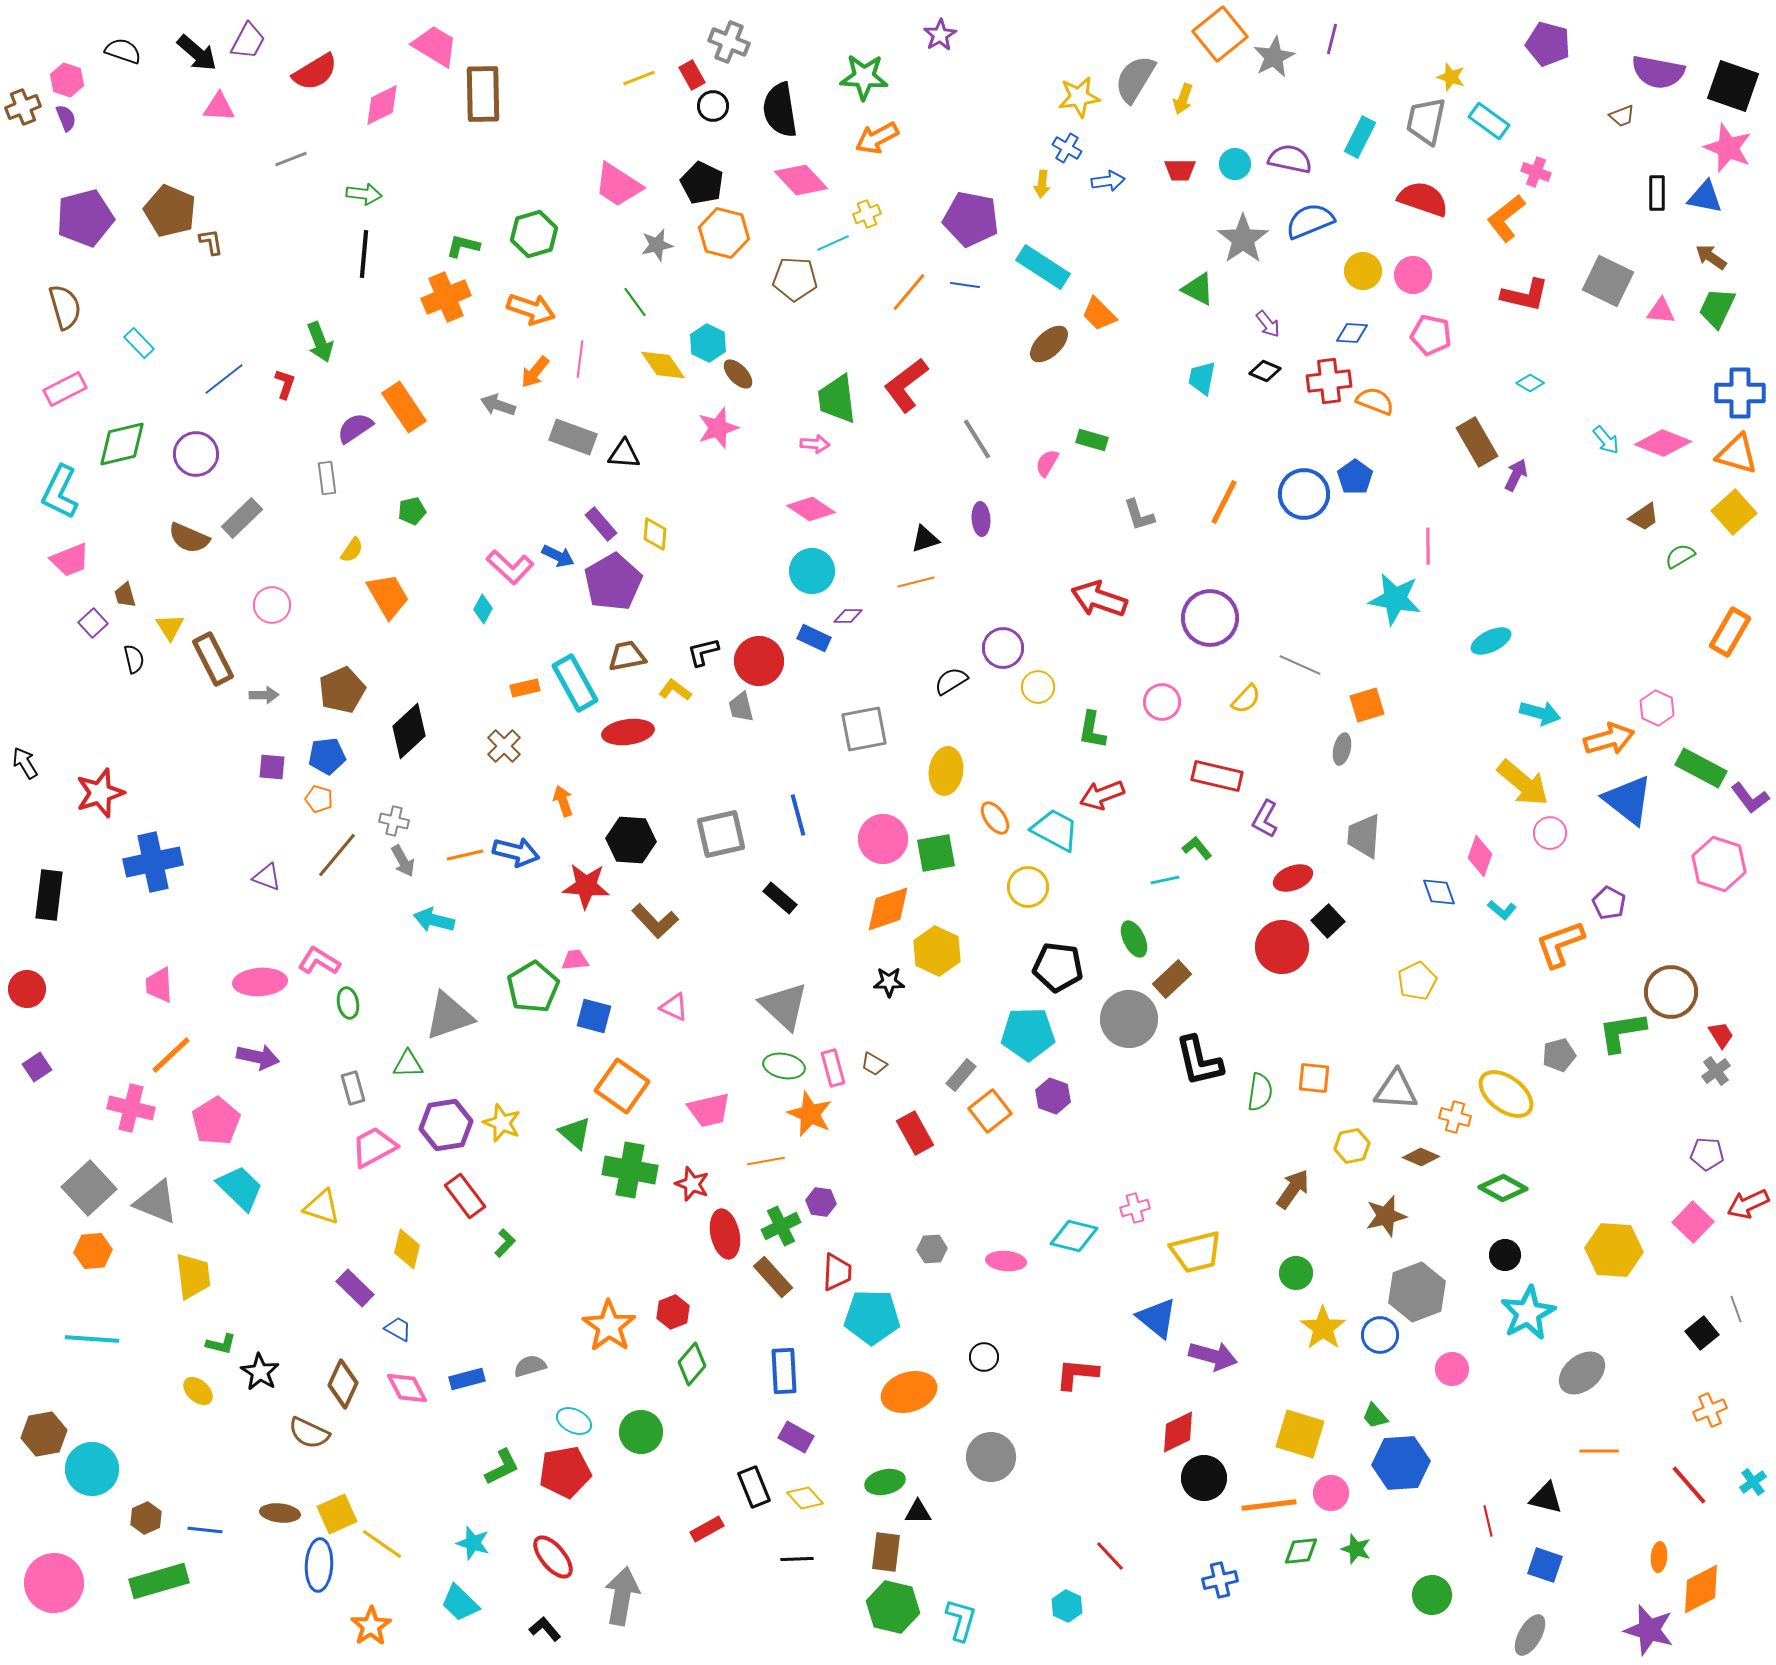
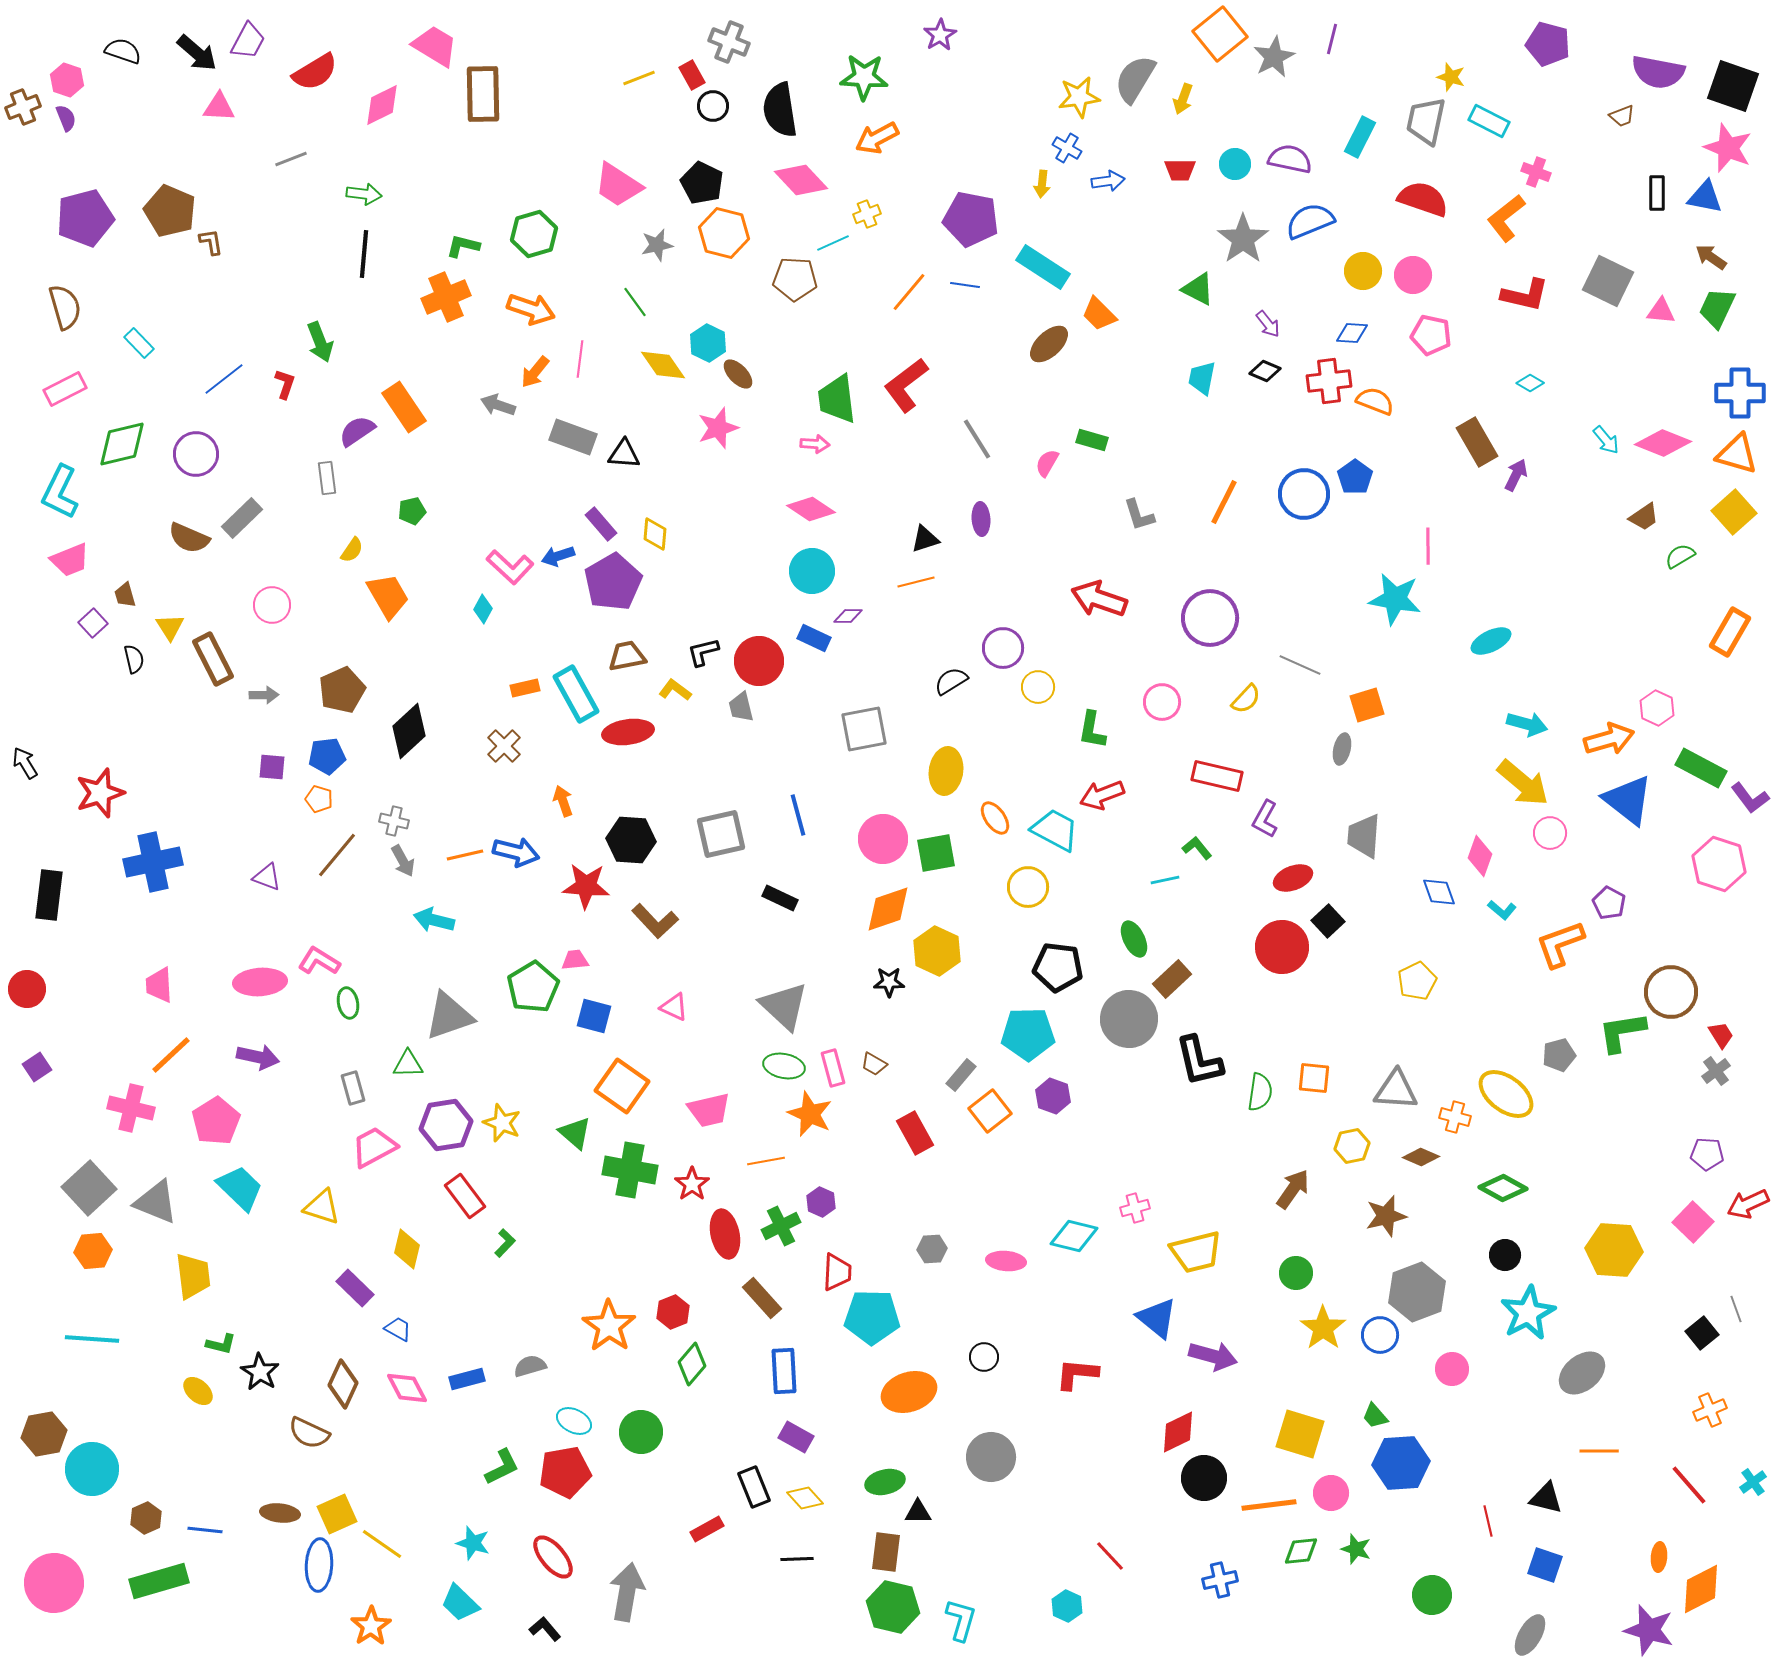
cyan rectangle at (1489, 121): rotated 9 degrees counterclockwise
purple semicircle at (355, 428): moved 2 px right, 3 px down
blue arrow at (558, 556): rotated 136 degrees clockwise
cyan rectangle at (575, 683): moved 1 px right, 11 px down
cyan arrow at (1540, 713): moved 13 px left, 11 px down
black rectangle at (780, 898): rotated 16 degrees counterclockwise
red star at (692, 1184): rotated 16 degrees clockwise
purple hexagon at (821, 1202): rotated 16 degrees clockwise
brown rectangle at (773, 1277): moved 11 px left, 21 px down
gray arrow at (622, 1596): moved 5 px right, 4 px up
